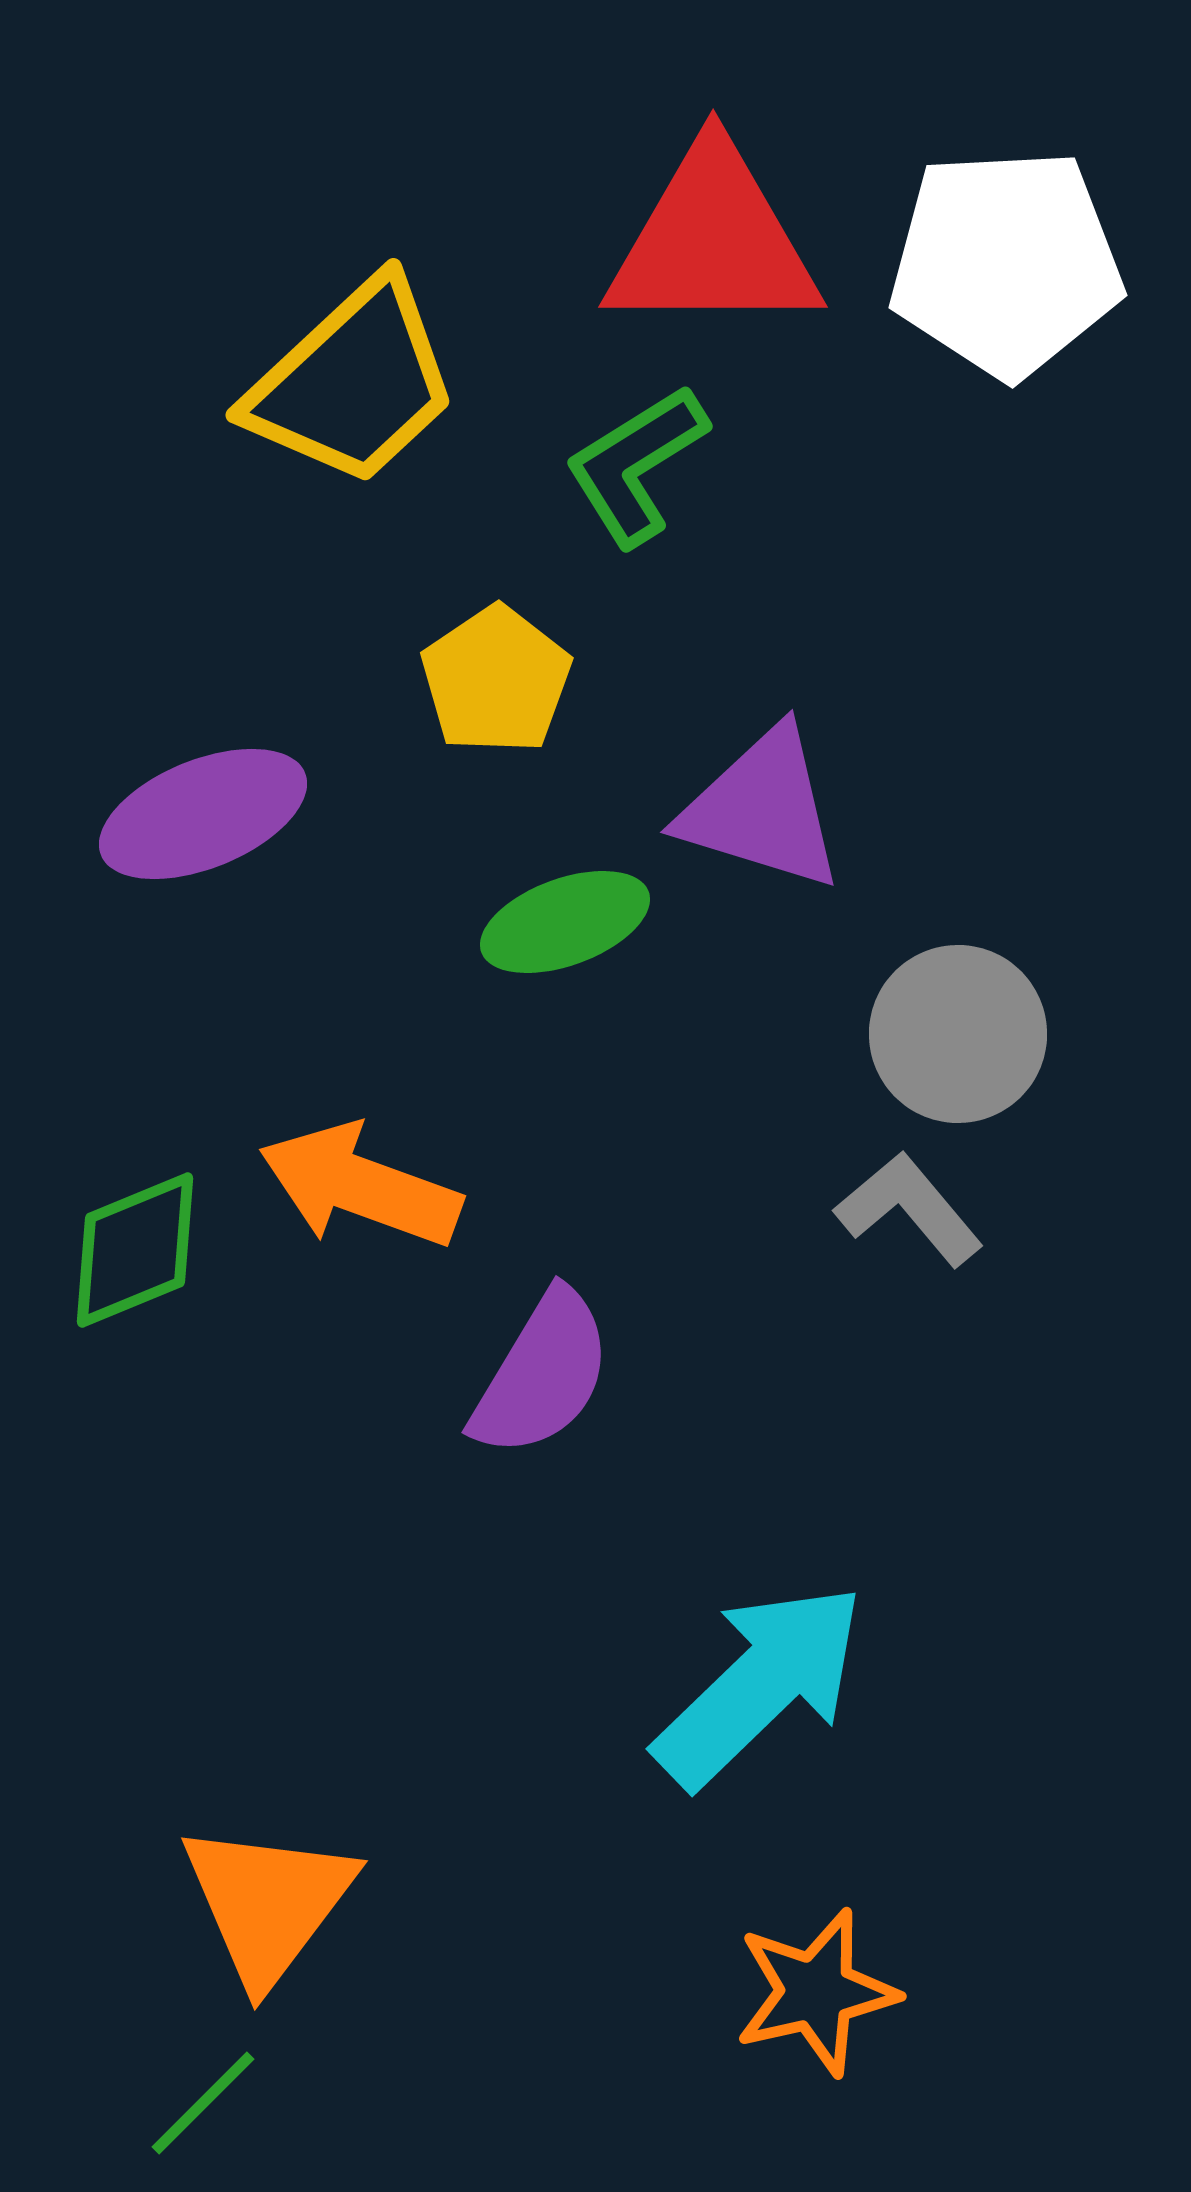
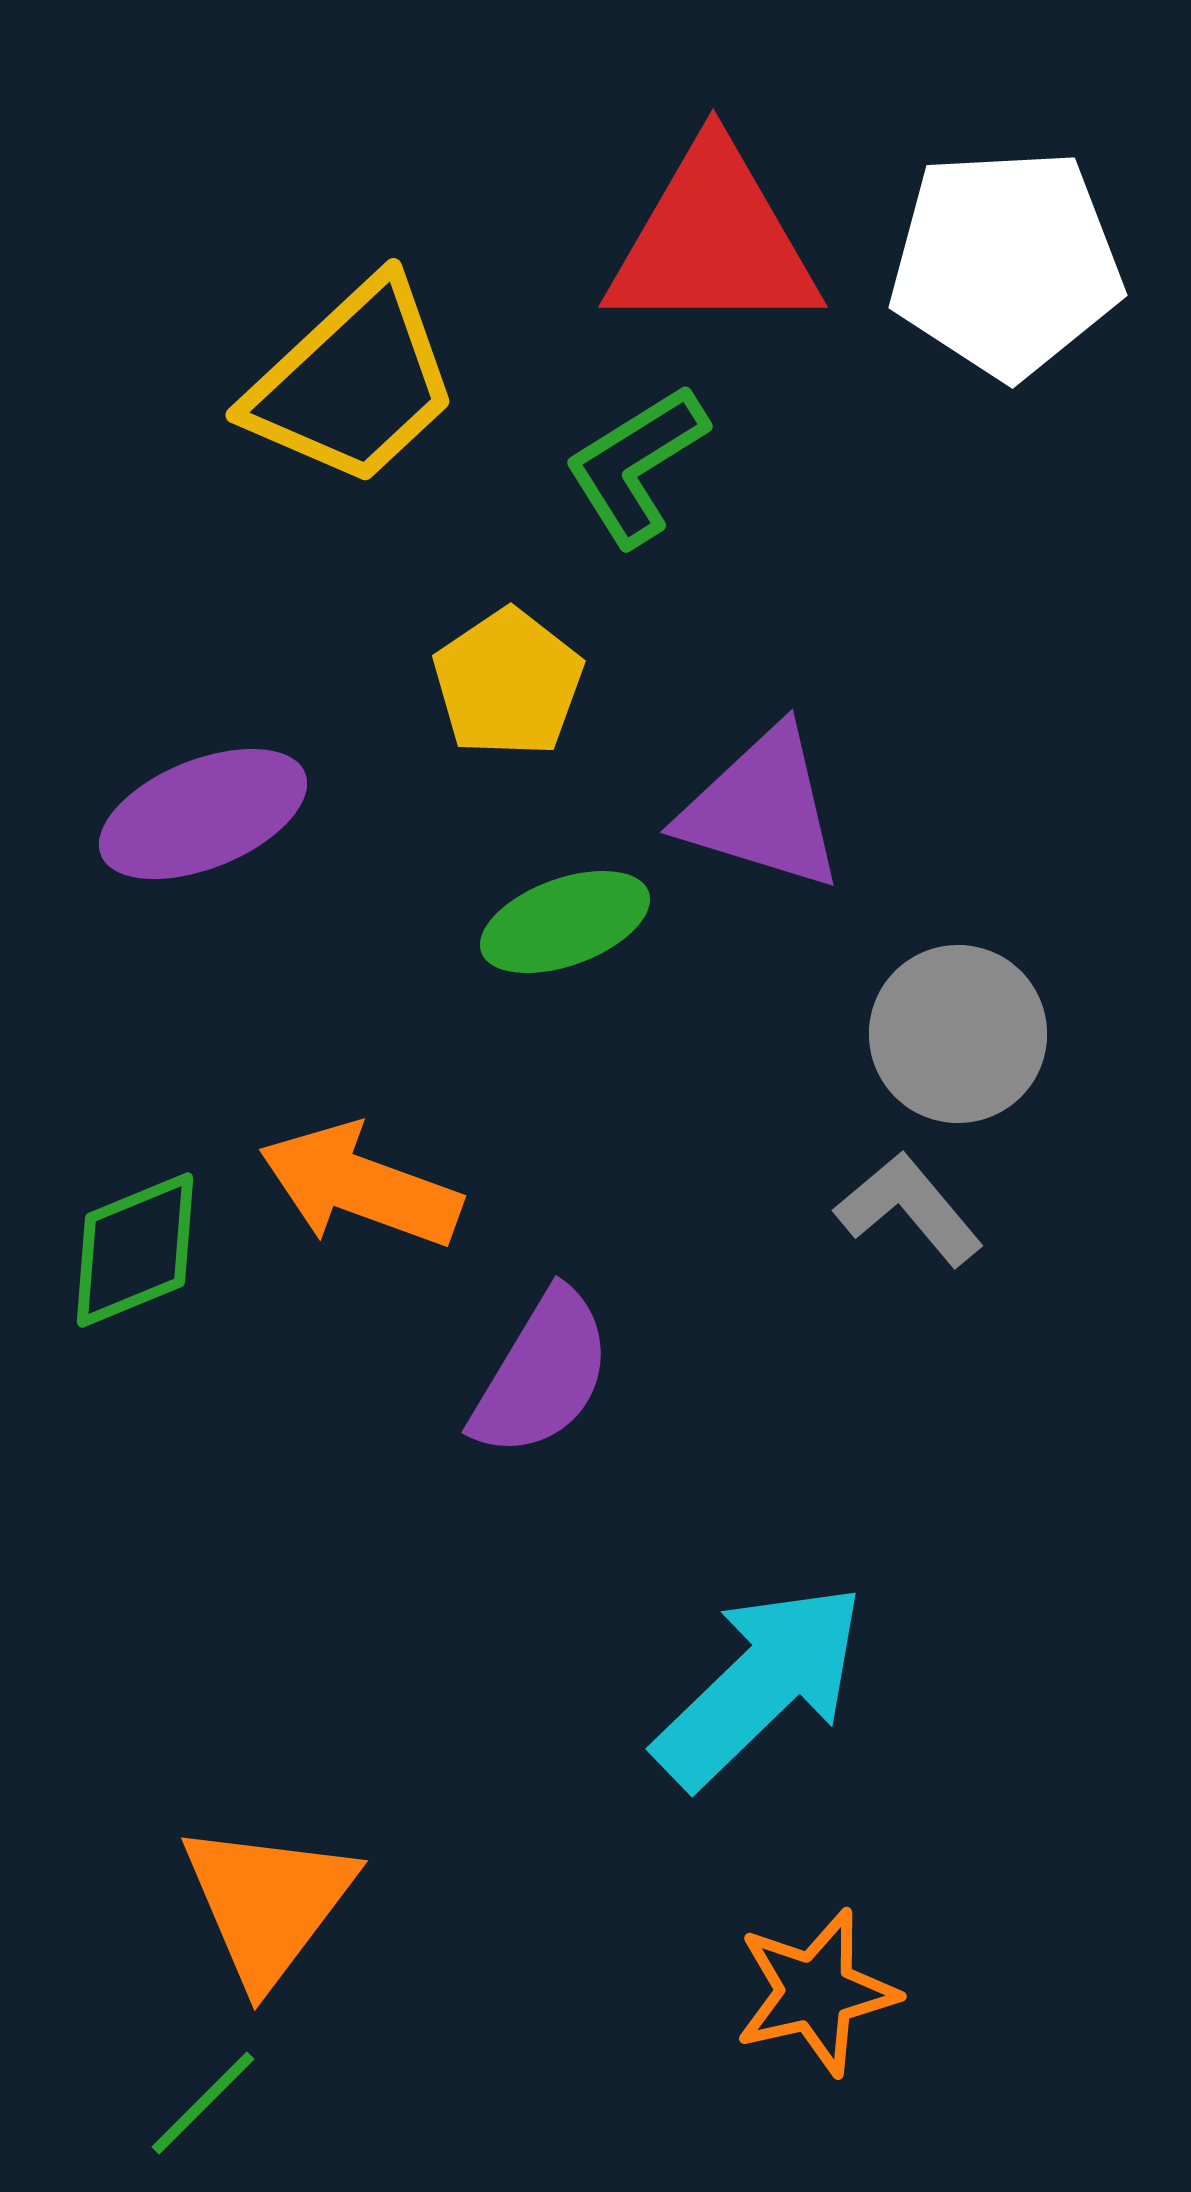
yellow pentagon: moved 12 px right, 3 px down
